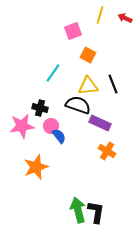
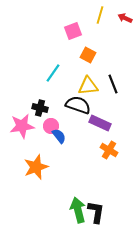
orange cross: moved 2 px right, 1 px up
